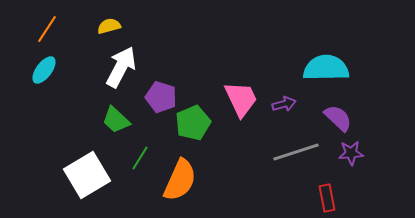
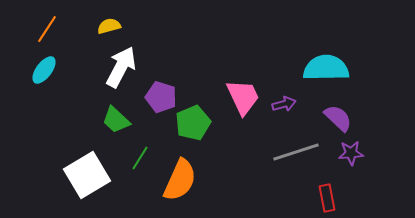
pink trapezoid: moved 2 px right, 2 px up
